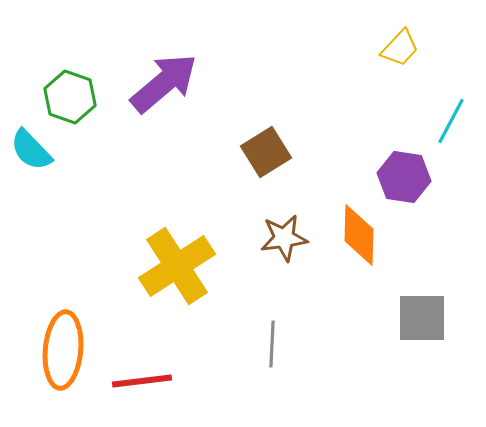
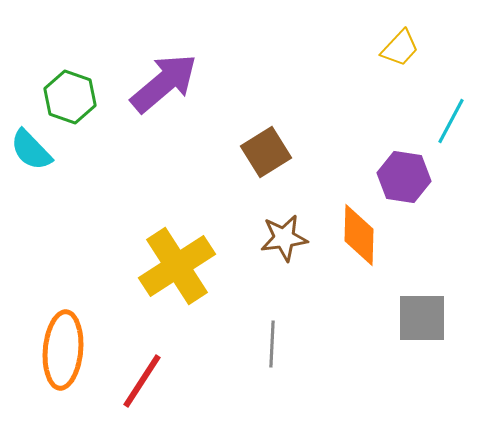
red line: rotated 50 degrees counterclockwise
